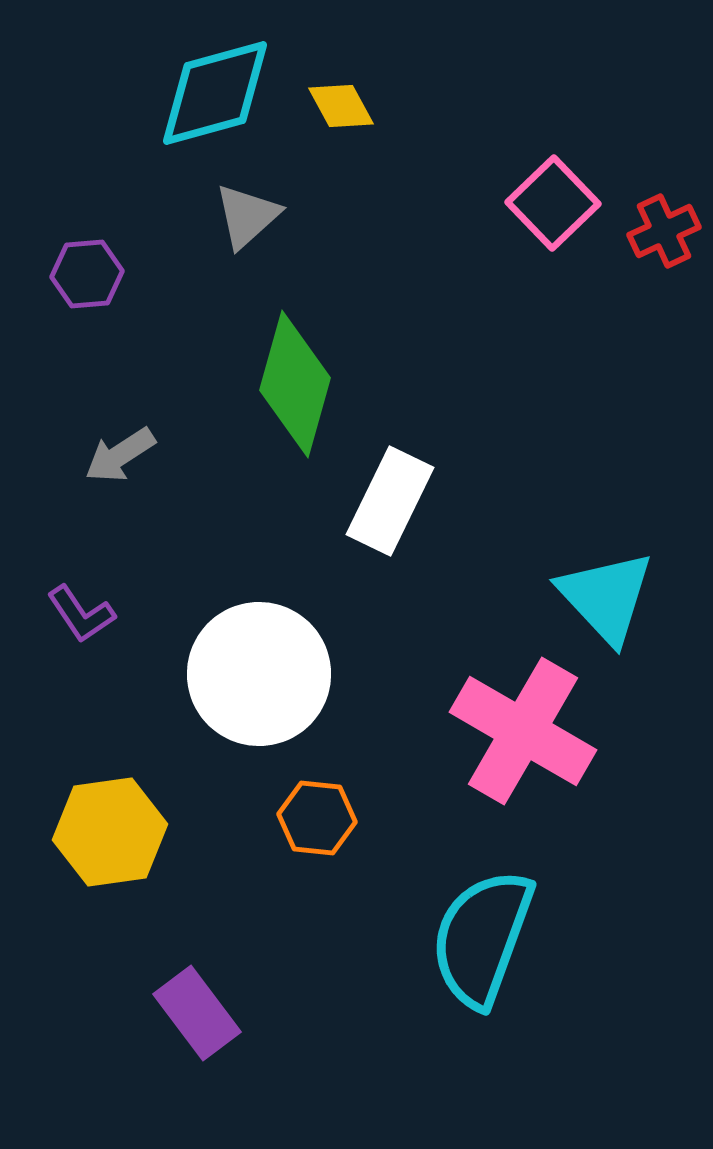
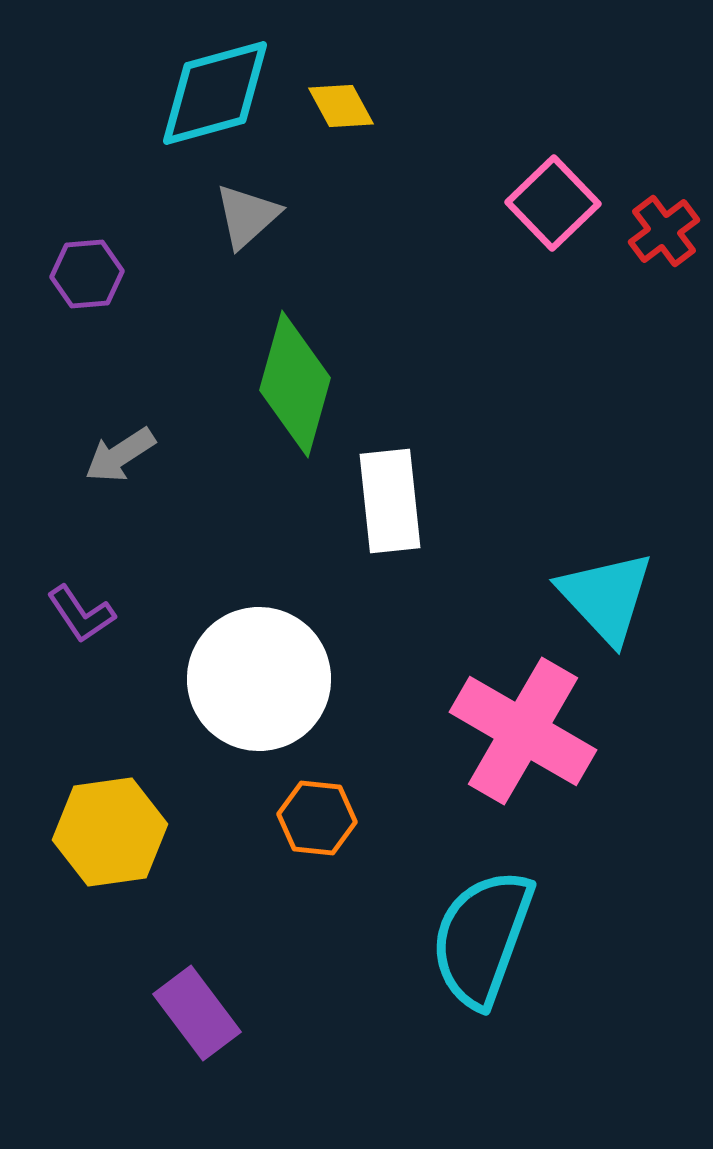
red cross: rotated 12 degrees counterclockwise
white rectangle: rotated 32 degrees counterclockwise
white circle: moved 5 px down
